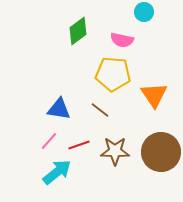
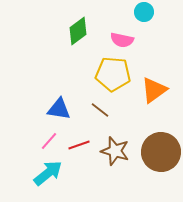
orange triangle: moved 5 px up; rotated 28 degrees clockwise
brown star: rotated 16 degrees clockwise
cyan arrow: moved 9 px left, 1 px down
